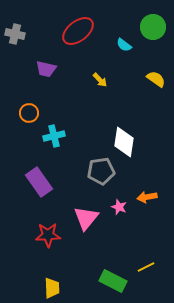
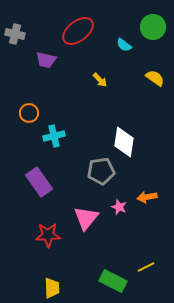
purple trapezoid: moved 9 px up
yellow semicircle: moved 1 px left, 1 px up
